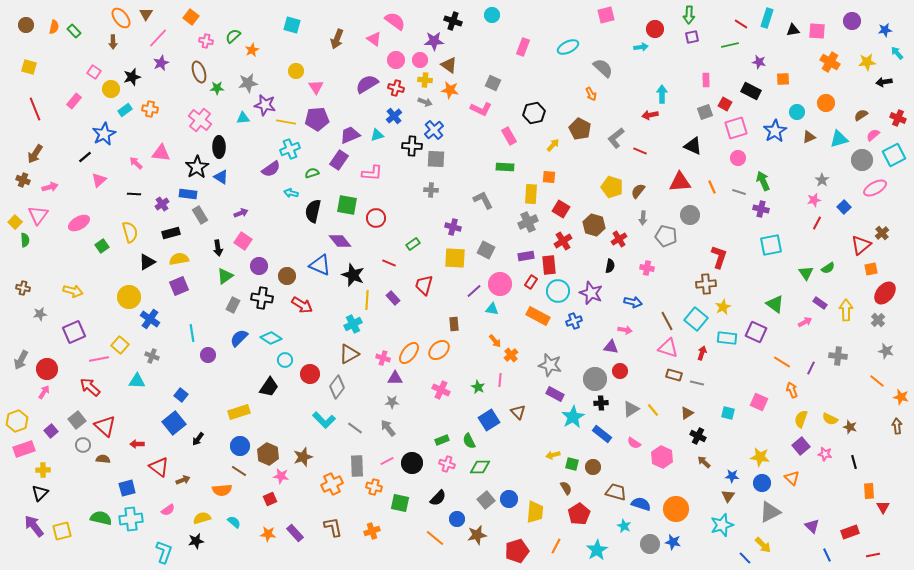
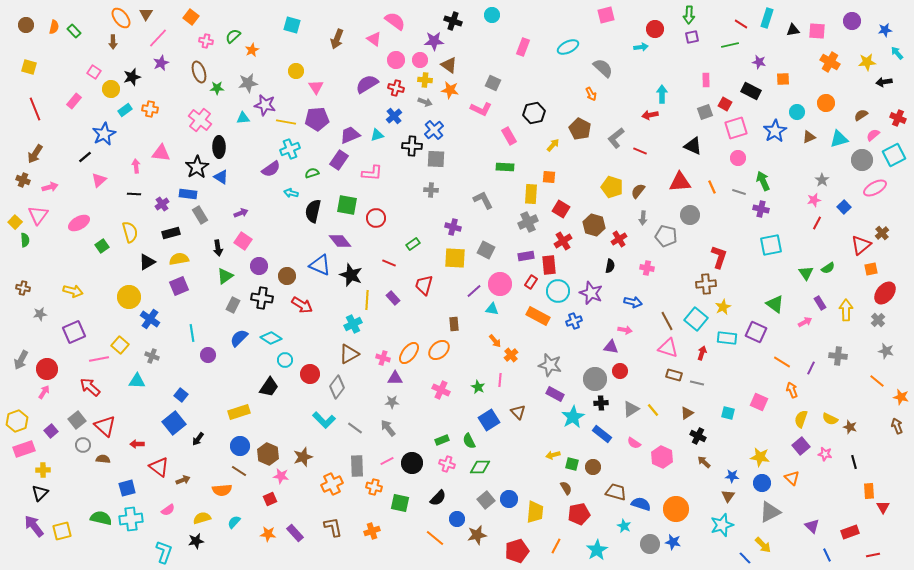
pink arrow at (136, 163): moved 3 px down; rotated 40 degrees clockwise
black star at (353, 275): moved 2 px left
purple rectangle at (820, 303): rotated 24 degrees clockwise
brown arrow at (897, 426): rotated 14 degrees counterclockwise
red pentagon at (579, 514): rotated 20 degrees clockwise
cyan semicircle at (234, 522): rotated 88 degrees counterclockwise
